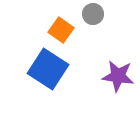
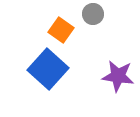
blue square: rotated 9 degrees clockwise
